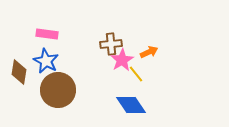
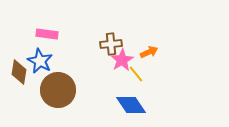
blue star: moved 6 px left
